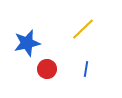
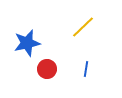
yellow line: moved 2 px up
